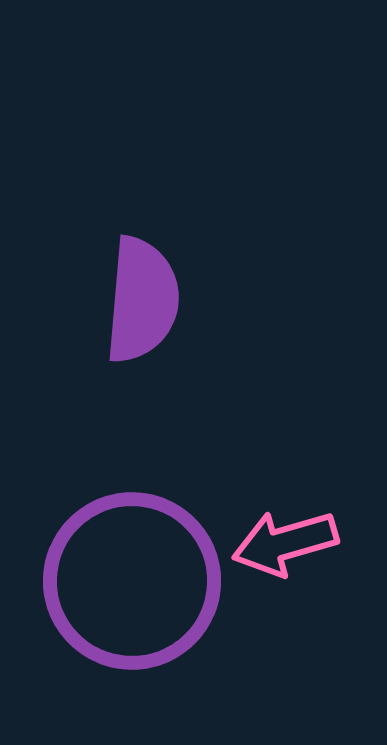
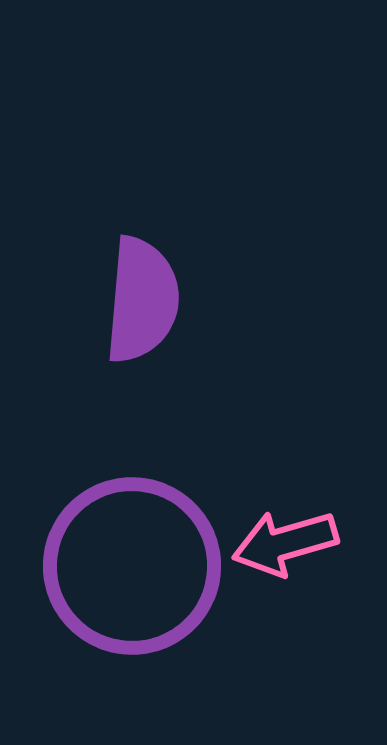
purple circle: moved 15 px up
